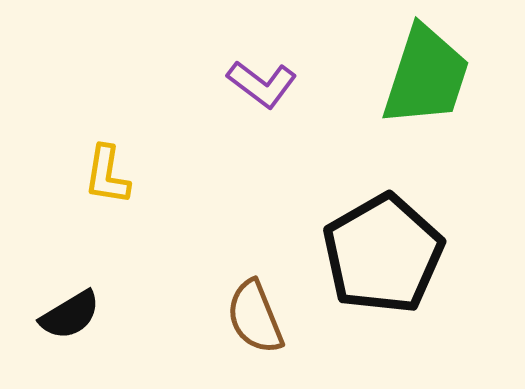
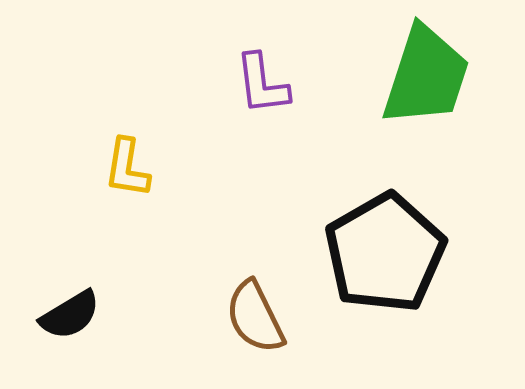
purple L-shape: rotated 46 degrees clockwise
yellow L-shape: moved 20 px right, 7 px up
black pentagon: moved 2 px right, 1 px up
brown semicircle: rotated 4 degrees counterclockwise
